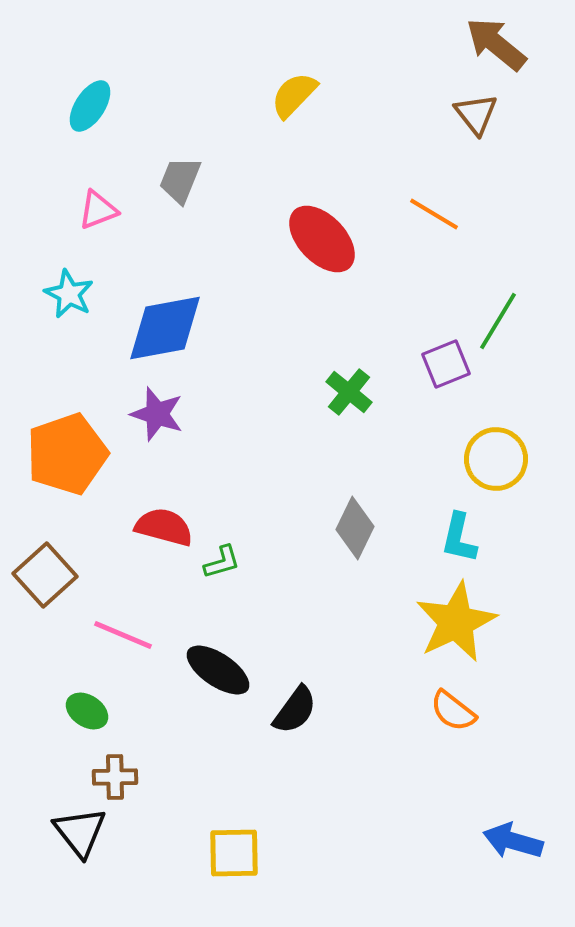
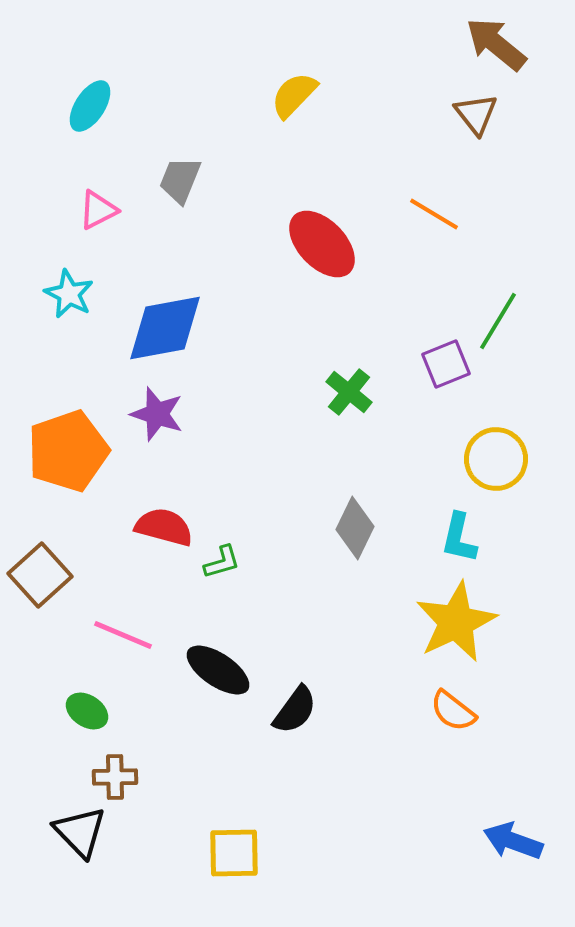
pink triangle: rotated 6 degrees counterclockwise
red ellipse: moved 5 px down
orange pentagon: moved 1 px right, 3 px up
brown square: moved 5 px left
black triangle: rotated 6 degrees counterclockwise
blue arrow: rotated 4 degrees clockwise
